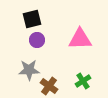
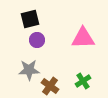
black square: moved 2 px left
pink triangle: moved 3 px right, 1 px up
brown cross: moved 1 px right
